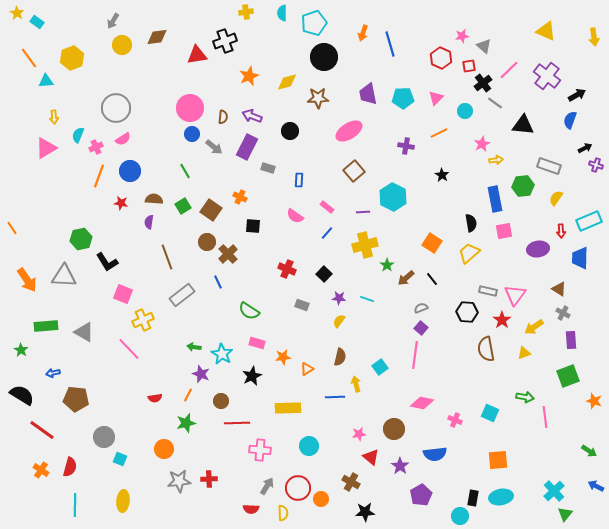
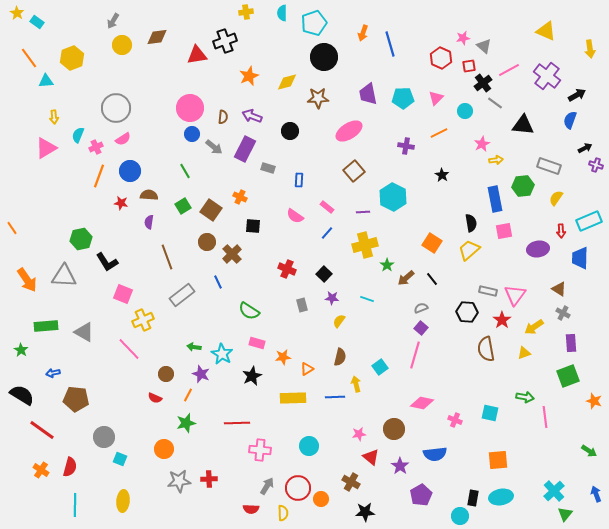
pink star at (462, 36): moved 1 px right, 2 px down
yellow arrow at (594, 37): moved 4 px left, 12 px down
pink line at (509, 70): rotated 15 degrees clockwise
purple rectangle at (247, 147): moved 2 px left, 2 px down
brown semicircle at (154, 199): moved 5 px left, 4 px up
yellow trapezoid at (469, 253): moved 3 px up
brown cross at (228, 254): moved 4 px right
purple star at (339, 298): moved 7 px left
gray rectangle at (302, 305): rotated 56 degrees clockwise
purple rectangle at (571, 340): moved 3 px down
pink line at (415, 355): rotated 8 degrees clockwise
red semicircle at (155, 398): rotated 32 degrees clockwise
brown circle at (221, 401): moved 55 px left, 27 px up
yellow rectangle at (288, 408): moved 5 px right, 10 px up
cyan square at (490, 413): rotated 12 degrees counterclockwise
blue arrow at (596, 486): moved 8 px down; rotated 42 degrees clockwise
